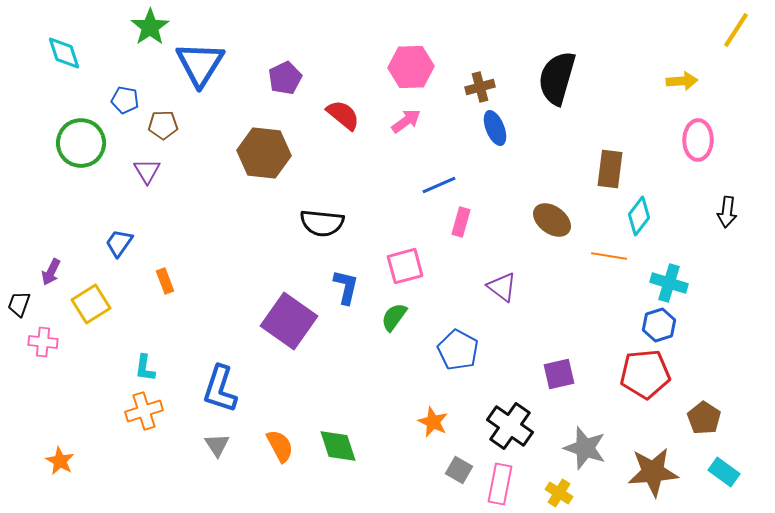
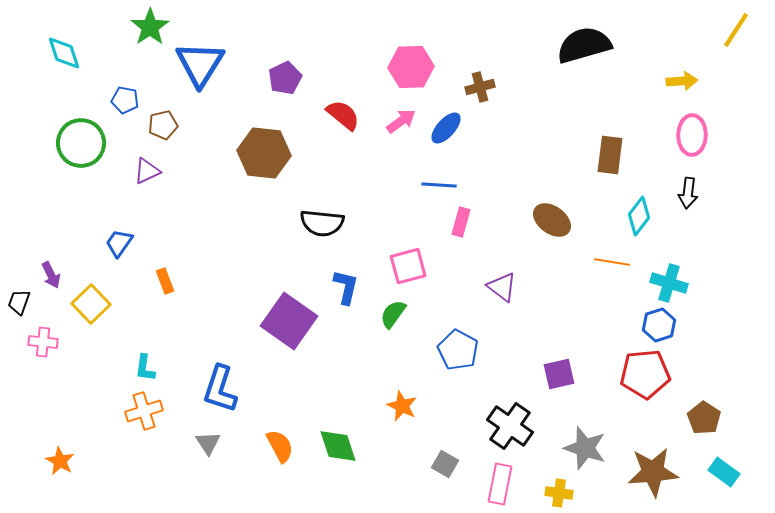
black semicircle at (557, 78): moved 27 px right, 33 px up; rotated 58 degrees clockwise
pink arrow at (406, 121): moved 5 px left
brown pentagon at (163, 125): rotated 12 degrees counterclockwise
blue ellipse at (495, 128): moved 49 px left; rotated 64 degrees clockwise
pink ellipse at (698, 140): moved 6 px left, 5 px up
brown rectangle at (610, 169): moved 14 px up
purple triangle at (147, 171): rotated 36 degrees clockwise
blue line at (439, 185): rotated 28 degrees clockwise
black arrow at (727, 212): moved 39 px left, 19 px up
orange line at (609, 256): moved 3 px right, 6 px down
pink square at (405, 266): moved 3 px right
purple arrow at (51, 272): moved 3 px down; rotated 52 degrees counterclockwise
black trapezoid at (19, 304): moved 2 px up
yellow square at (91, 304): rotated 12 degrees counterclockwise
green semicircle at (394, 317): moved 1 px left, 3 px up
orange star at (433, 422): moved 31 px left, 16 px up
gray triangle at (217, 445): moved 9 px left, 2 px up
gray square at (459, 470): moved 14 px left, 6 px up
yellow cross at (559, 493): rotated 24 degrees counterclockwise
